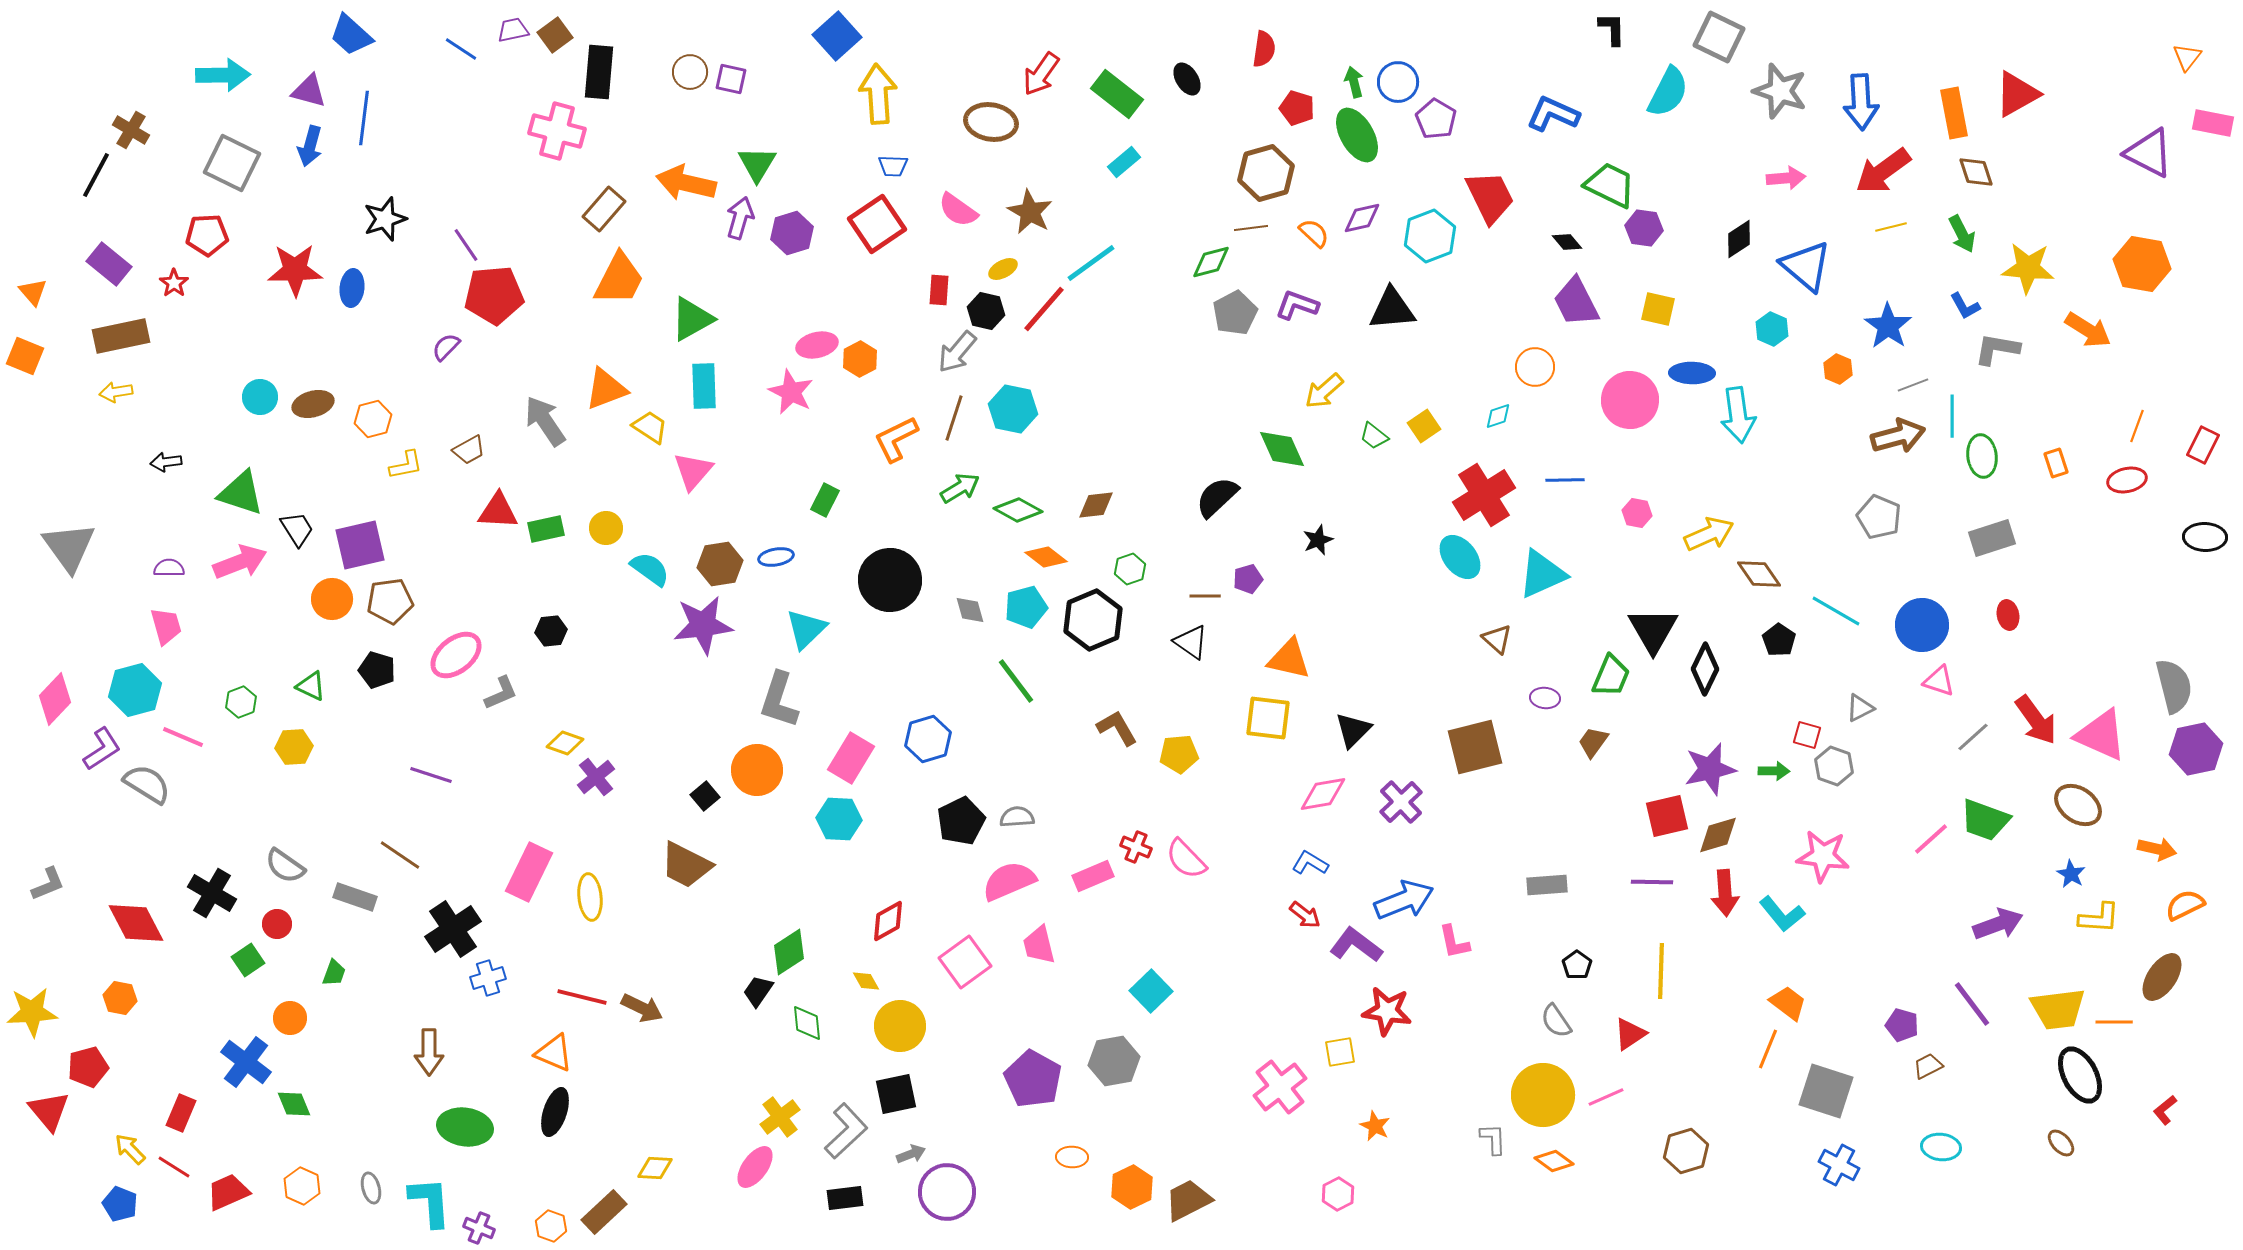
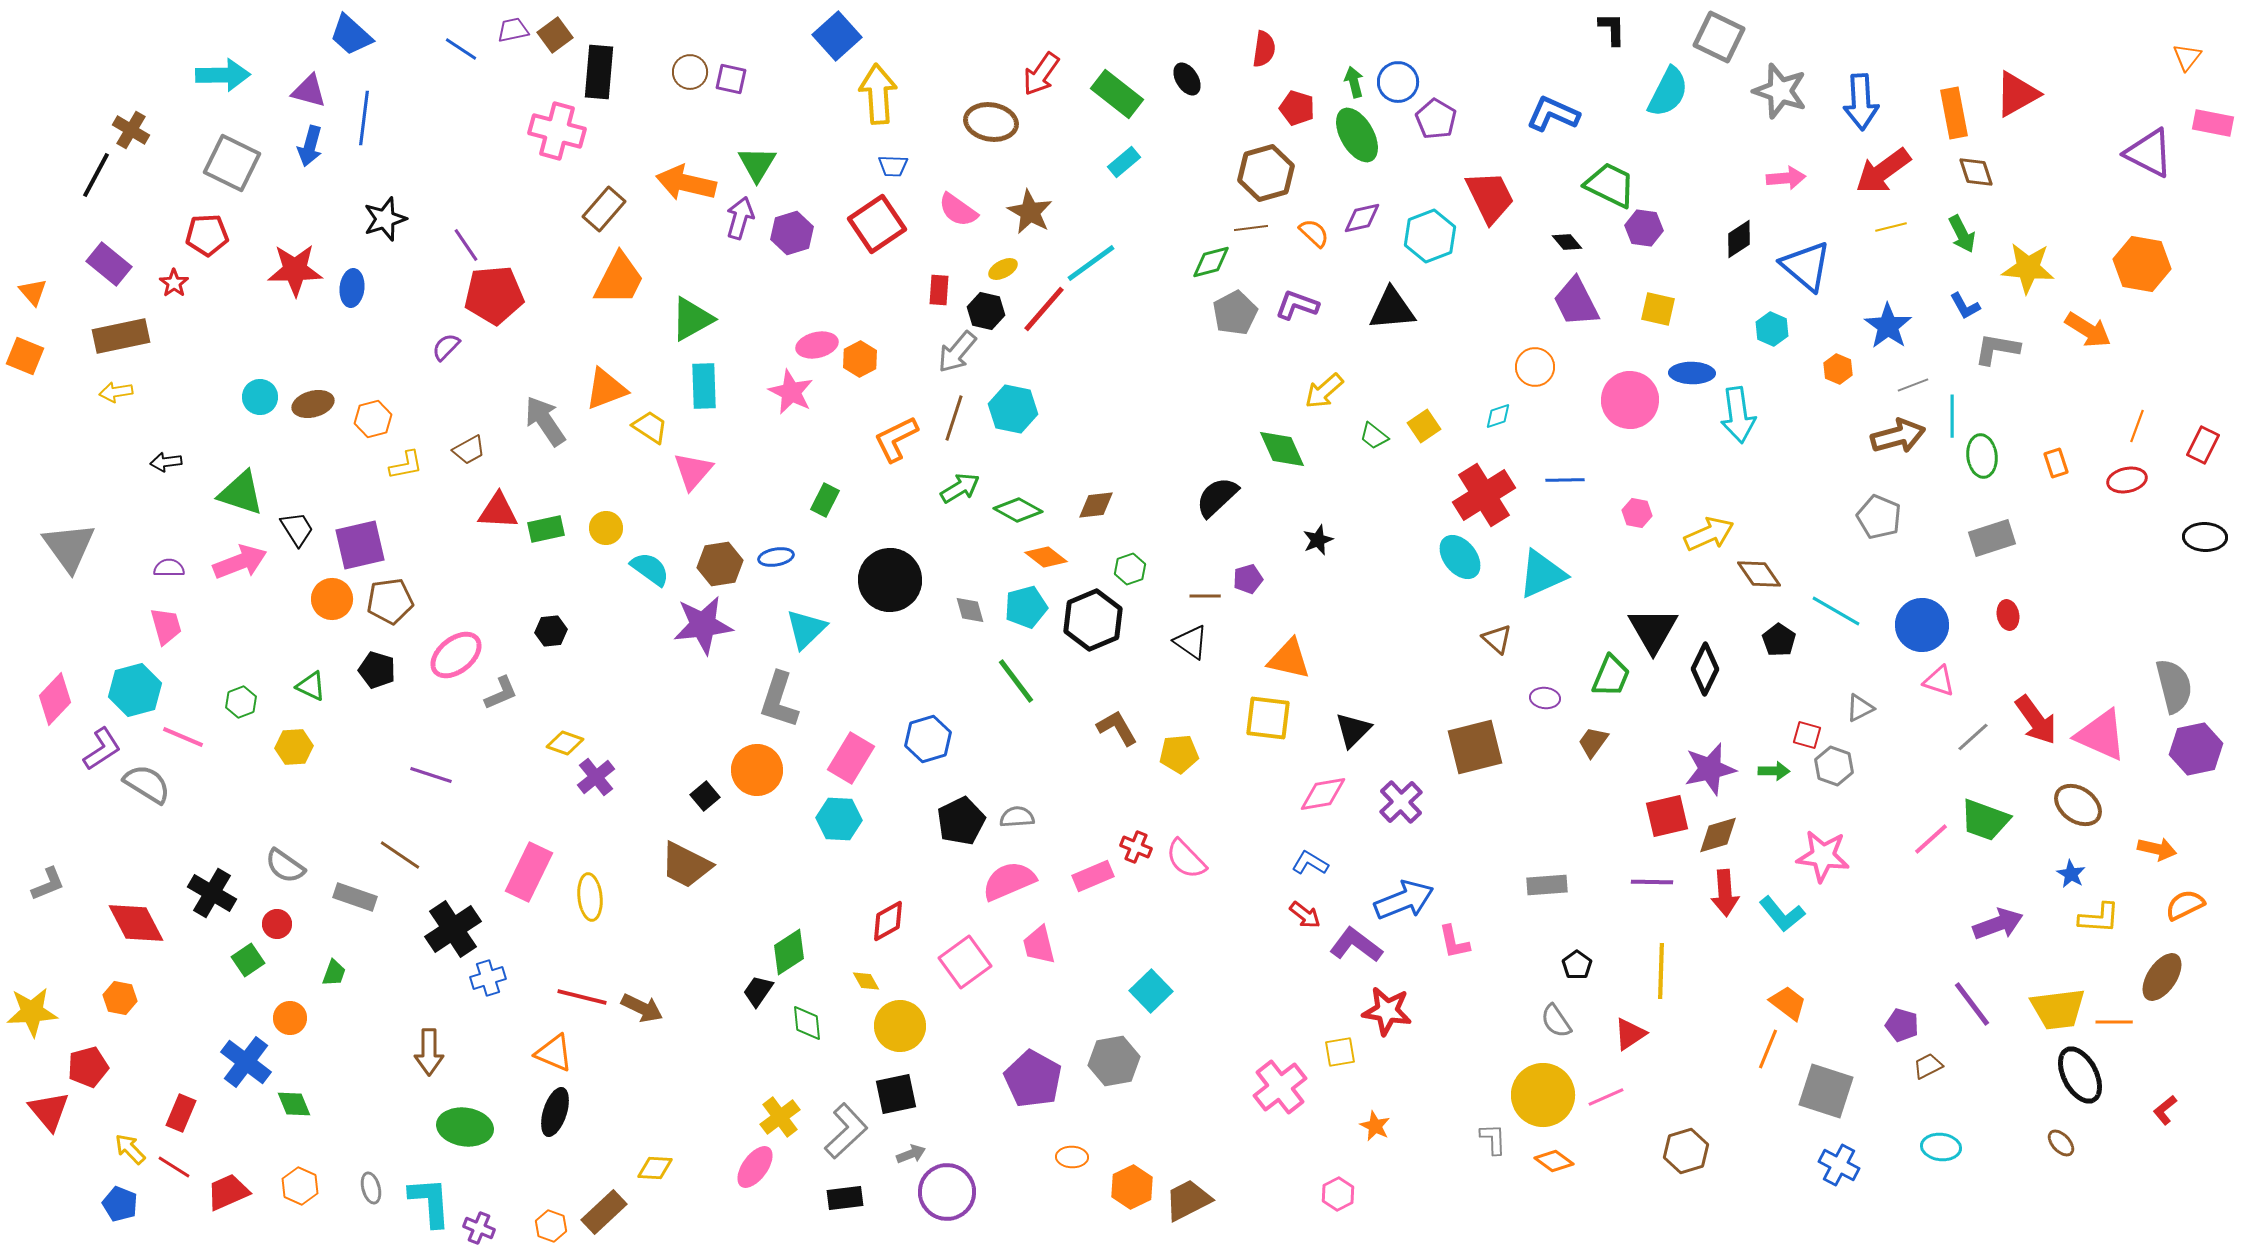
orange hexagon at (302, 1186): moved 2 px left
